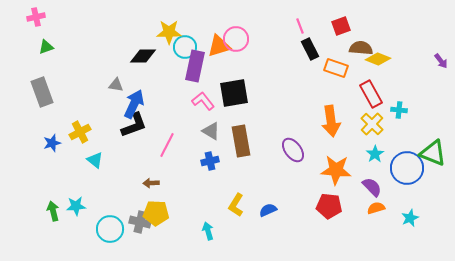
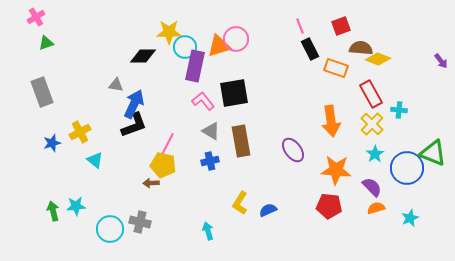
pink cross at (36, 17): rotated 18 degrees counterclockwise
green triangle at (46, 47): moved 4 px up
yellow L-shape at (236, 205): moved 4 px right, 2 px up
yellow pentagon at (156, 213): moved 7 px right, 48 px up; rotated 10 degrees clockwise
